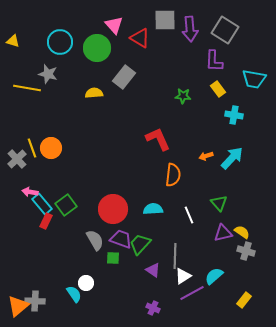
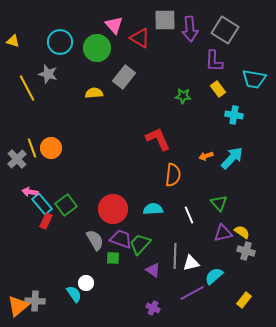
yellow line at (27, 88): rotated 52 degrees clockwise
white triangle at (183, 276): moved 8 px right, 13 px up; rotated 18 degrees clockwise
